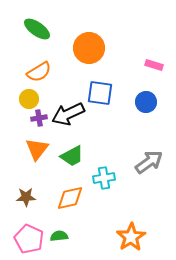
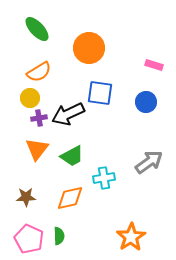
green ellipse: rotated 12 degrees clockwise
yellow circle: moved 1 px right, 1 px up
green semicircle: rotated 96 degrees clockwise
